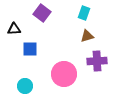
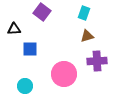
purple square: moved 1 px up
